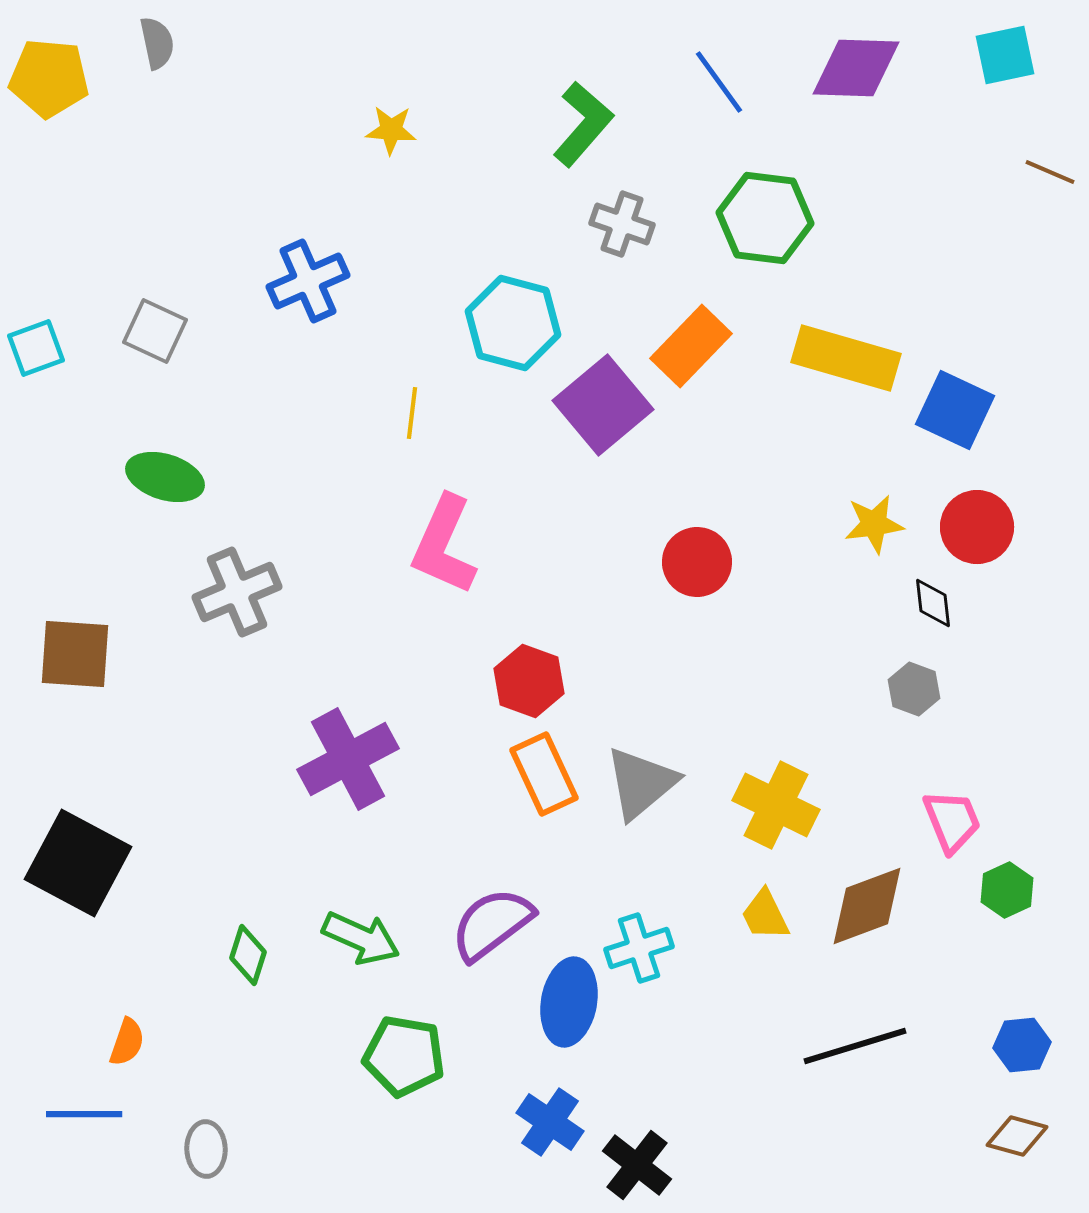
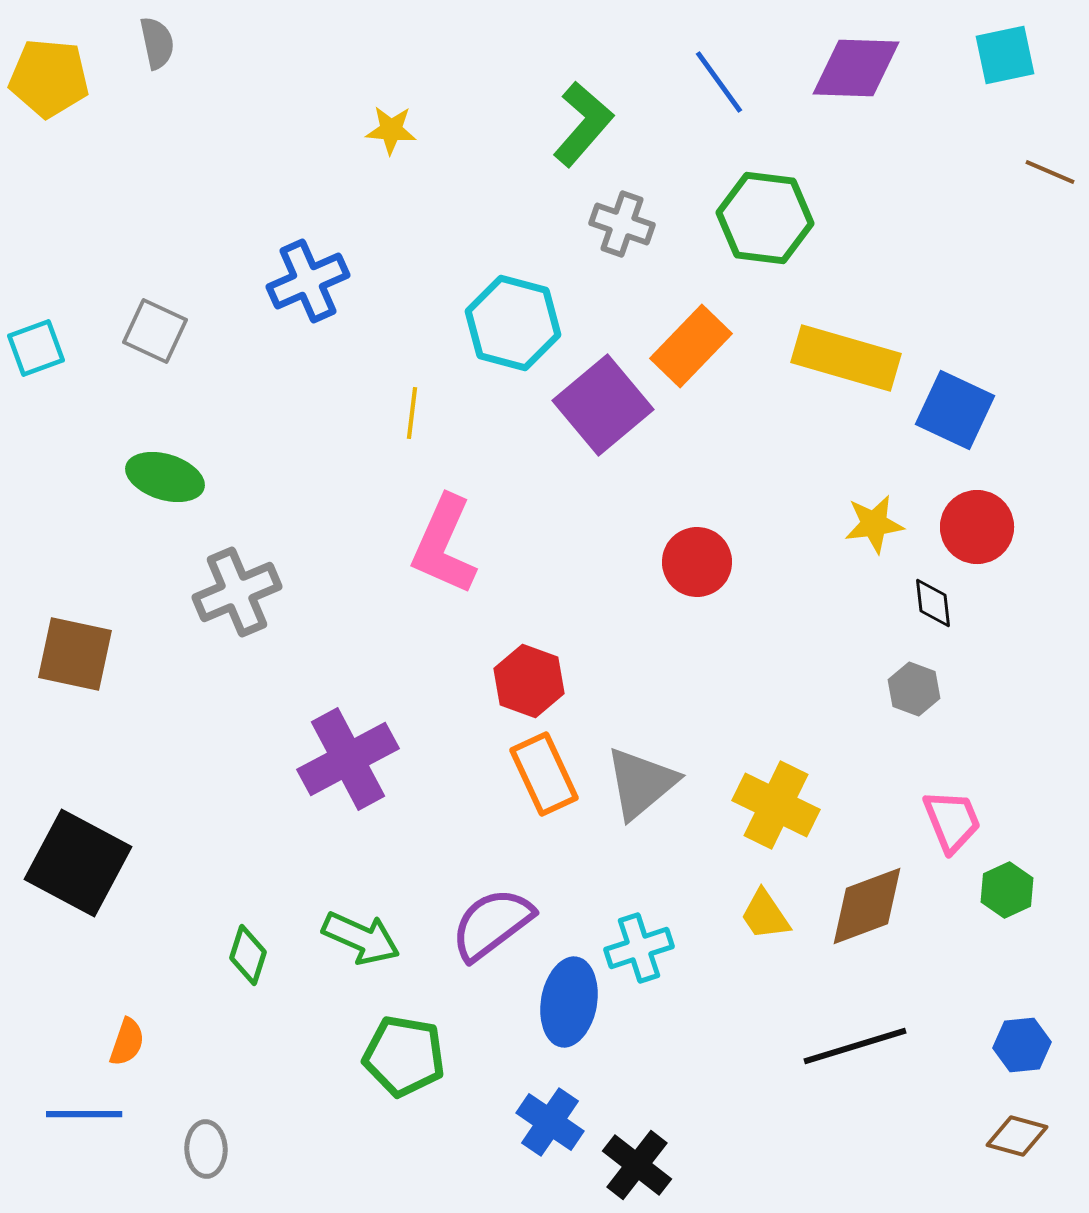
brown square at (75, 654): rotated 8 degrees clockwise
yellow trapezoid at (765, 915): rotated 8 degrees counterclockwise
